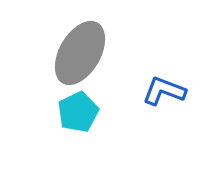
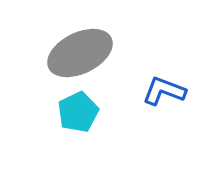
gray ellipse: rotated 34 degrees clockwise
